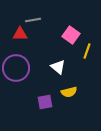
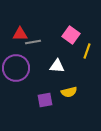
gray line: moved 22 px down
white triangle: moved 1 px left, 1 px up; rotated 35 degrees counterclockwise
purple square: moved 2 px up
